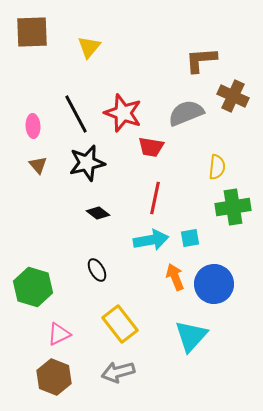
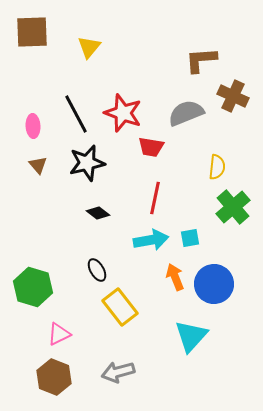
green cross: rotated 32 degrees counterclockwise
yellow rectangle: moved 17 px up
